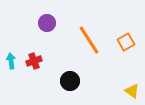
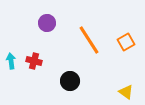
red cross: rotated 35 degrees clockwise
yellow triangle: moved 6 px left, 1 px down
